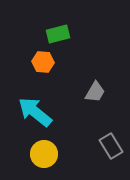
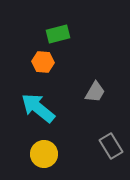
cyan arrow: moved 3 px right, 4 px up
